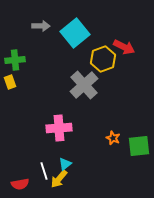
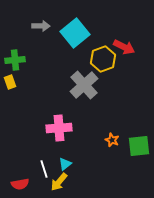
orange star: moved 1 px left, 2 px down
white line: moved 2 px up
yellow arrow: moved 3 px down
